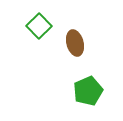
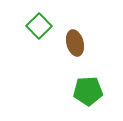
green pentagon: rotated 20 degrees clockwise
